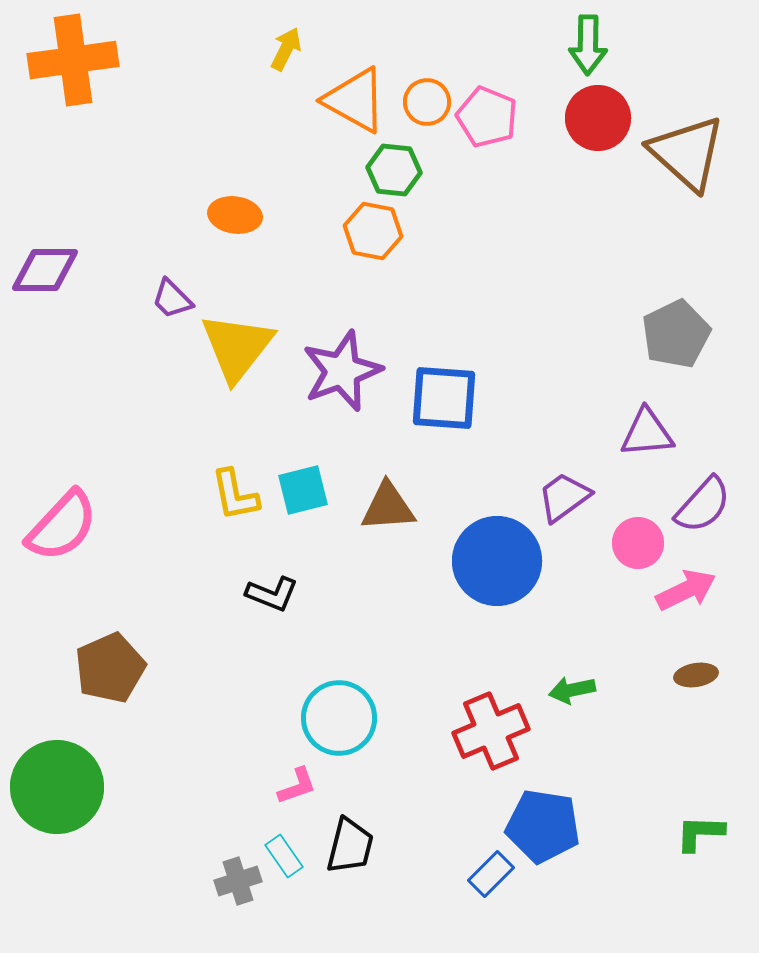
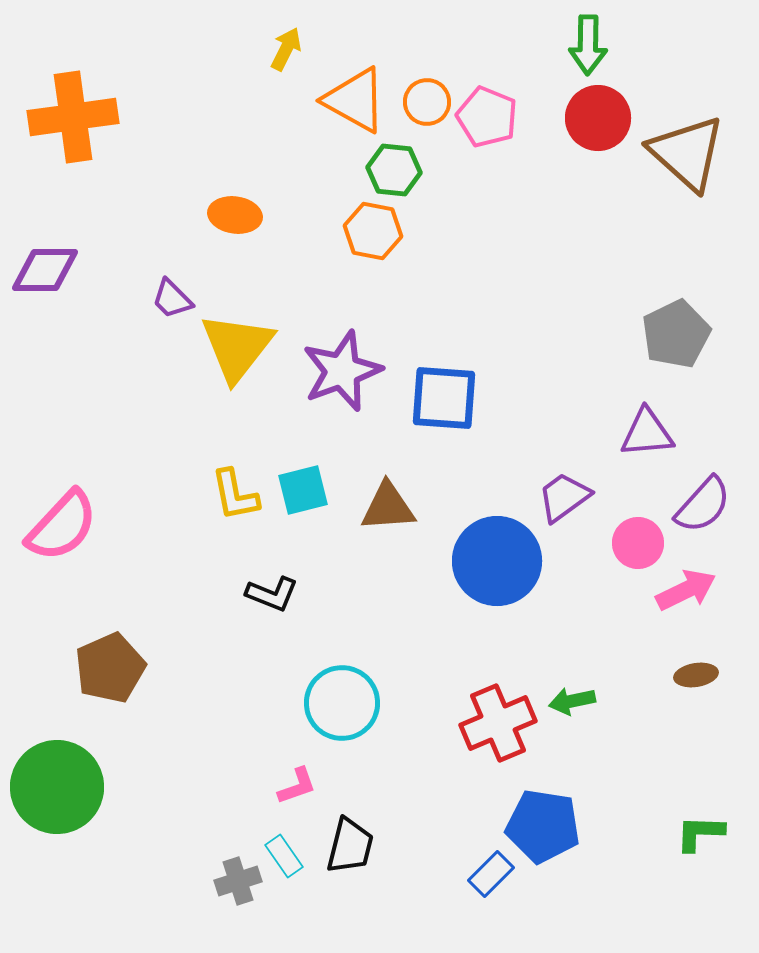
orange cross at (73, 60): moved 57 px down
green arrow at (572, 690): moved 11 px down
cyan circle at (339, 718): moved 3 px right, 15 px up
red cross at (491, 731): moved 7 px right, 8 px up
